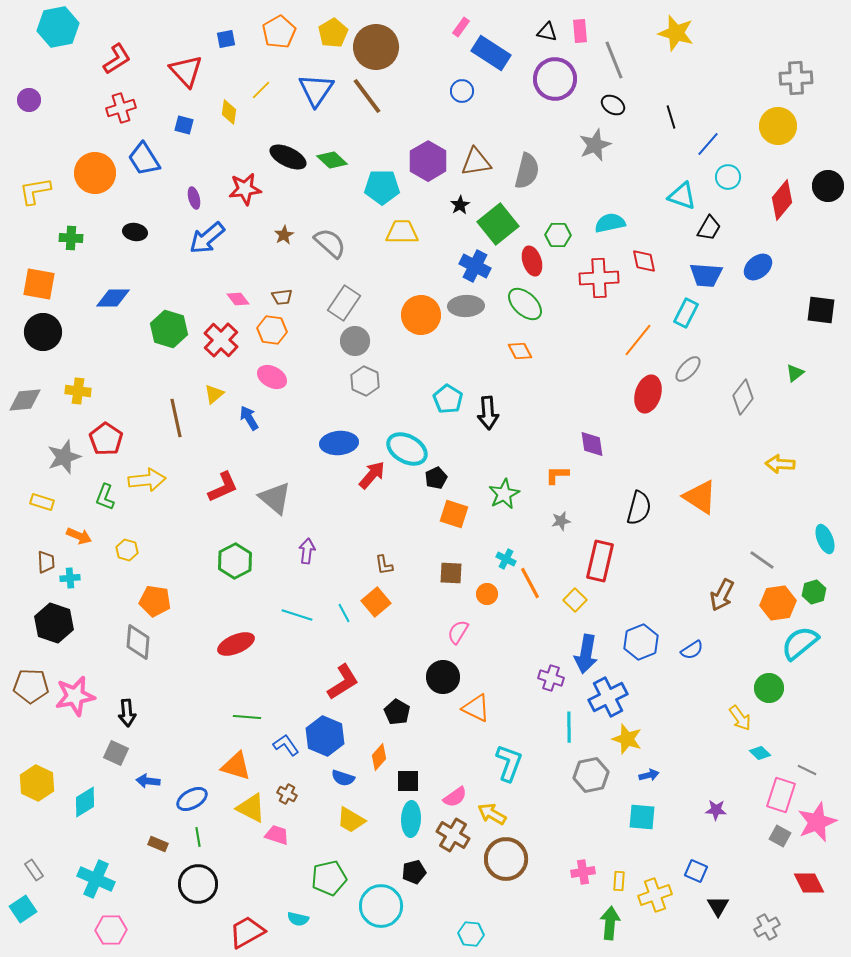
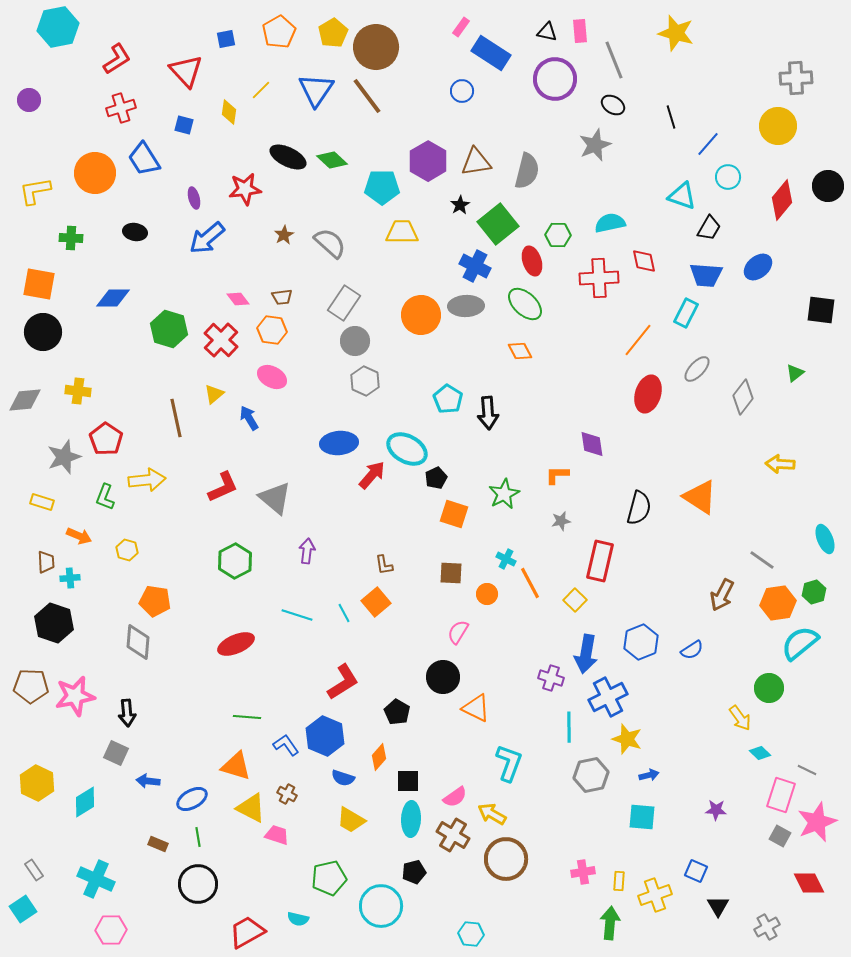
gray ellipse at (688, 369): moved 9 px right
